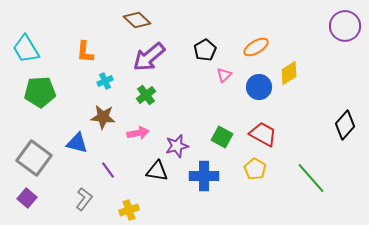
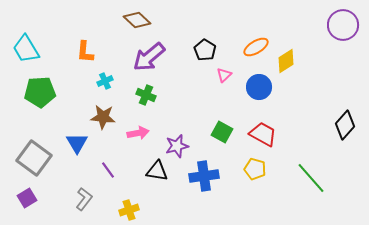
purple circle: moved 2 px left, 1 px up
black pentagon: rotated 10 degrees counterclockwise
yellow diamond: moved 3 px left, 12 px up
green cross: rotated 30 degrees counterclockwise
green square: moved 5 px up
blue triangle: rotated 45 degrees clockwise
yellow pentagon: rotated 15 degrees counterclockwise
blue cross: rotated 8 degrees counterclockwise
purple square: rotated 18 degrees clockwise
